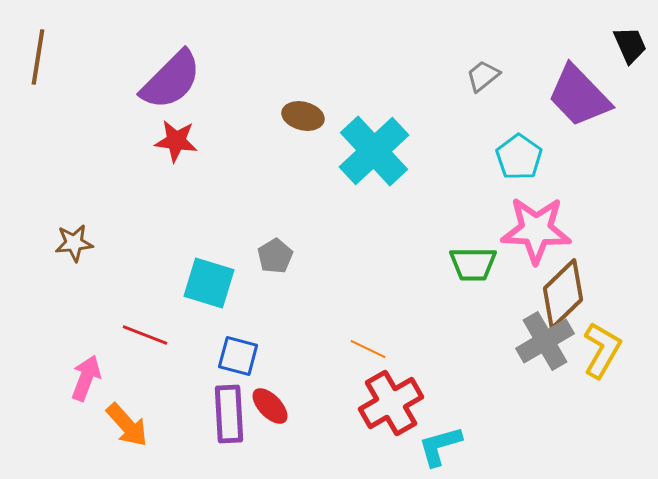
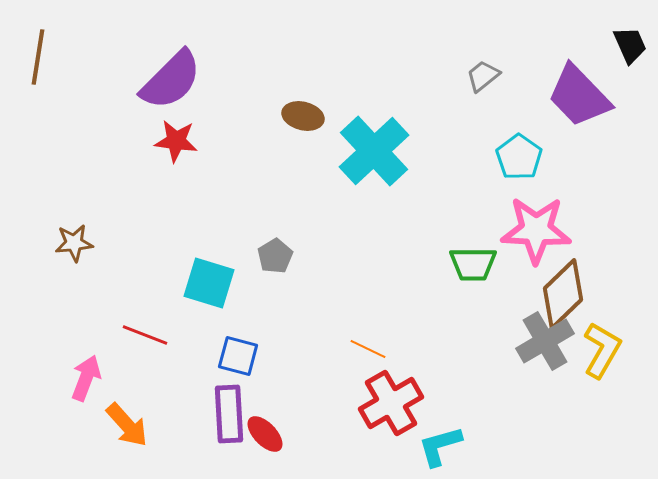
red ellipse: moved 5 px left, 28 px down
